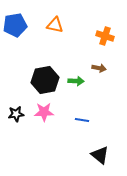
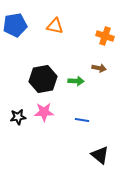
orange triangle: moved 1 px down
black hexagon: moved 2 px left, 1 px up
black star: moved 2 px right, 3 px down
